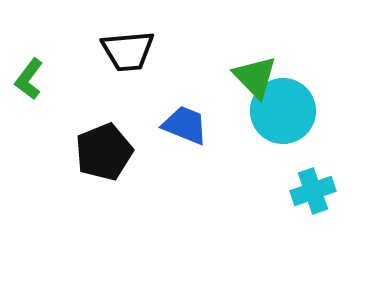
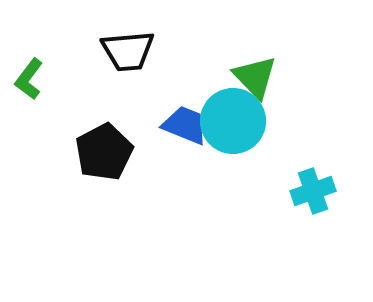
cyan circle: moved 50 px left, 10 px down
black pentagon: rotated 6 degrees counterclockwise
